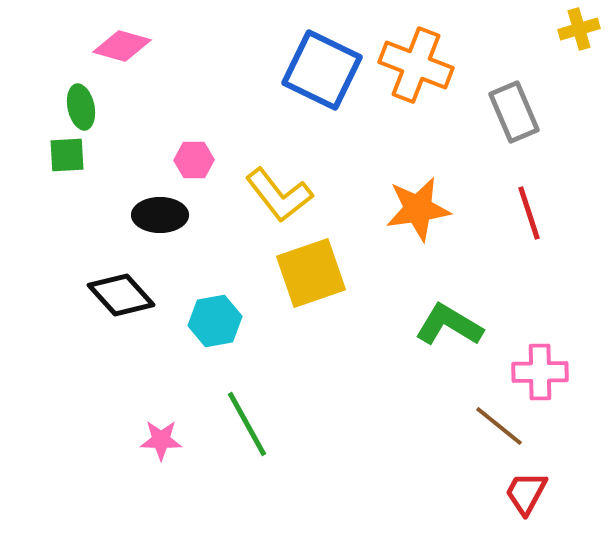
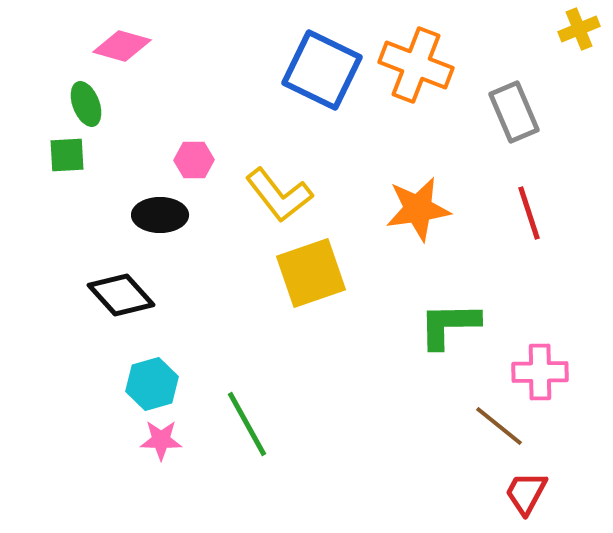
yellow cross: rotated 6 degrees counterclockwise
green ellipse: moved 5 px right, 3 px up; rotated 9 degrees counterclockwise
cyan hexagon: moved 63 px left, 63 px down; rotated 6 degrees counterclockwise
green L-shape: rotated 32 degrees counterclockwise
